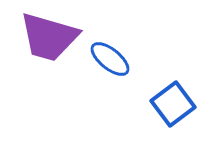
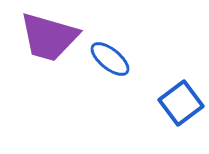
blue square: moved 8 px right, 1 px up
